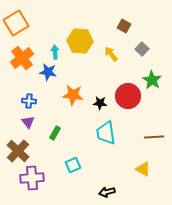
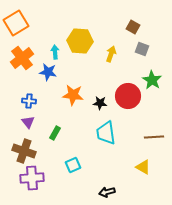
brown square: moved 9 px right, 1 px down
gray square: rotated 24 degrees counterclockwise
yellow arrow: rotated 56 degrees clockwise
brown cross: moved 6 px right; rotated 25 degrees counterclockwise
yellow triangle: moved 2 px up
